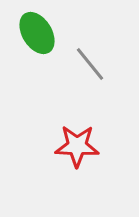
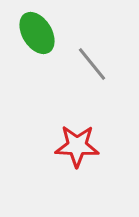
gray line: moved 2 px right
